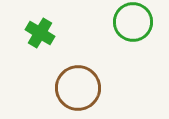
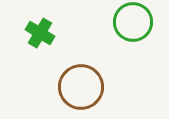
brown circle: moved 3 px right, 1 px up
